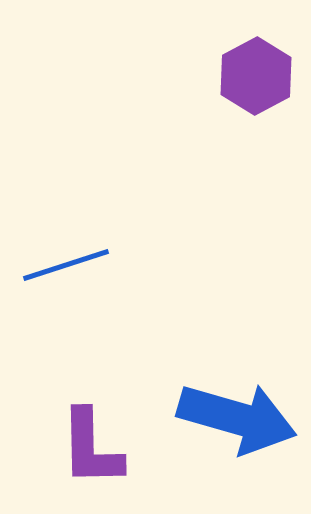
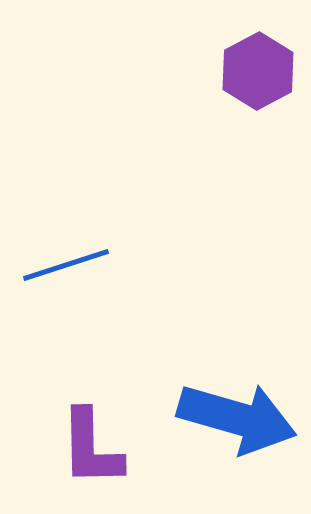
purple hexagon: moved 2 px right, 5 px up
